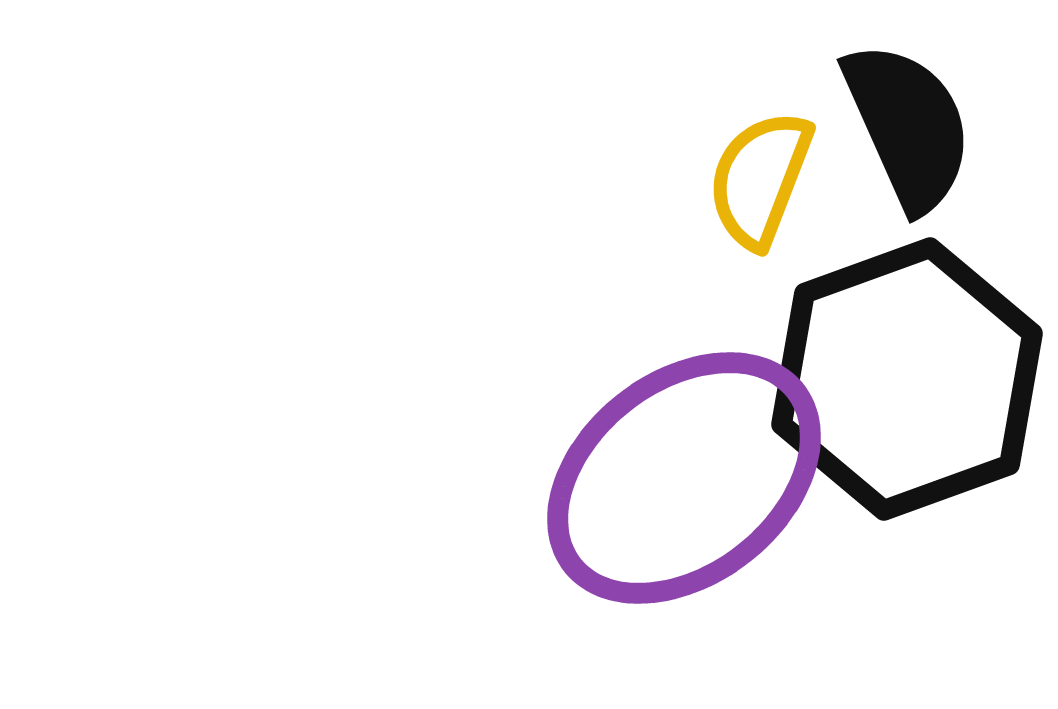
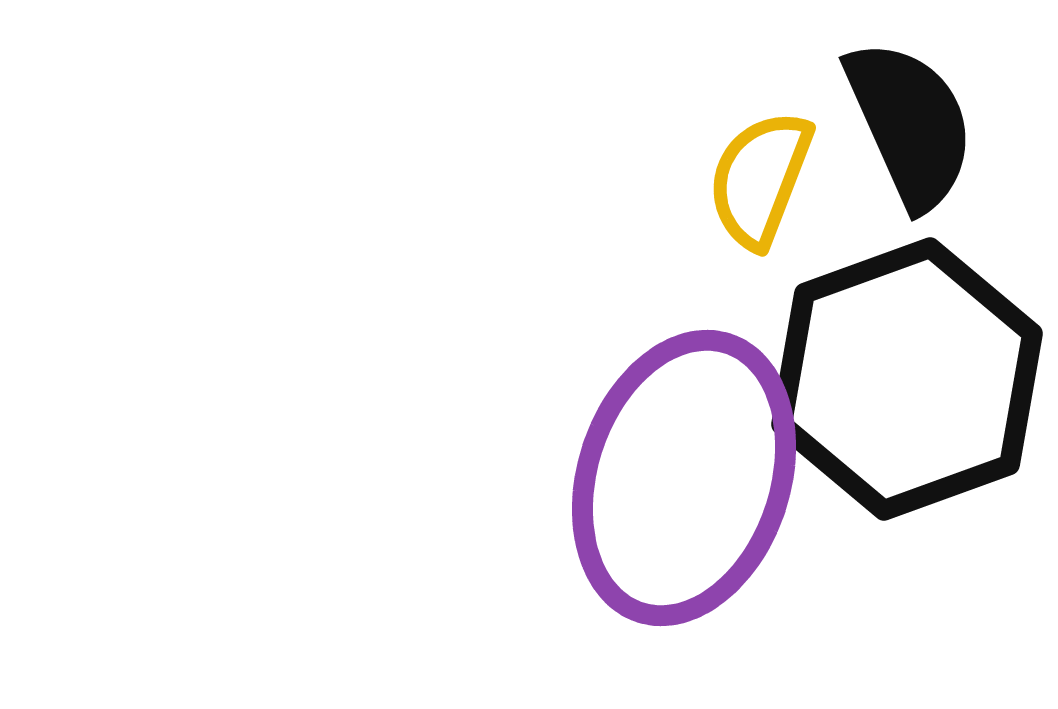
black semicircle: moved 2 px right, 2 px up
purple ellipse: rotated 34 degrees counterclockwise
